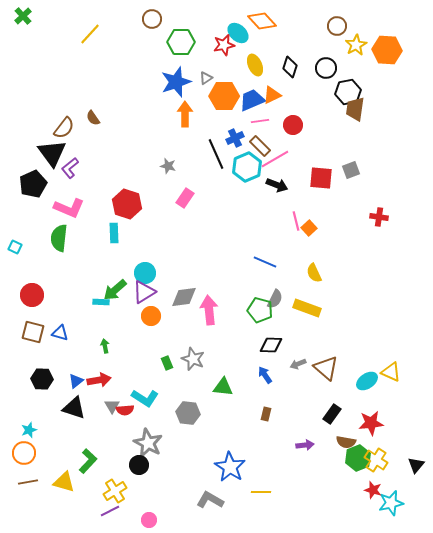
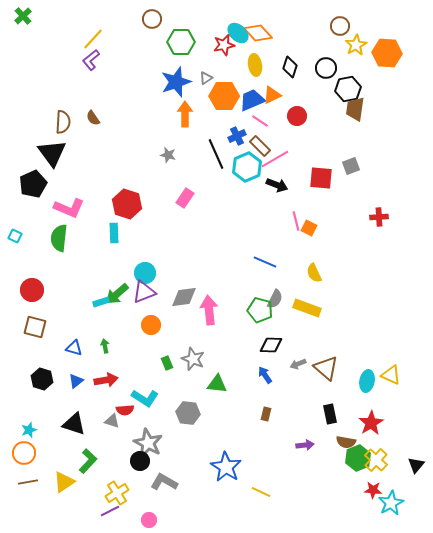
orange diamond at (262, 21): moved 4 px left, 12 px down
brown circle at (337, 26): moved 3 px right
yellow line at (90, 34): moved 3 px right, 5 px down
orange hexagon at (387, 50): moved 3 px down
yellow ellipse at (255, 65): rotated 15 degrees clockwise
black hexagon at (348, 92): moved 3 px up
pink line at (260, 121): rotated 42 degrees clockwise
red circle at (293, 125): moved 4 px right, 9 px up
brown semicircle at (64, 128): moved 1 px left, 6 px up; rotated 35 degrees counterclockwise
blue cross at (235, 138): moved 2 px right, 2 px up
gray star at (168, 166): moved 11 px up
purple L-shape at (70, 168): moved 21 px right, 108 px up
gray square at (351, 170): moved 4 px up
red cross at (379, 217): rotated 12 degrees counterclockwise
orange square at (309, 228): rotated 21 degrees counterclockwise
cyan square at (15, 247): moved 11 px up
green arrow at (115, 290): moved 2 px right, 4 px down
purple triangle at (144, 292): rotated 10 degrees clockwise
red circle at (32, 295): moved 5 px up
cyan rectangle at (101, 302): rotated 21 degrees counterclockwise
orange circle at (151, 316): moved 9 px down
brown square at (33, 332): moved 2 px right, 5 px up
blue triangle at (60, 333): moved 14 px right, 15 px down
yellow triangle at (391, 372): moved 3 px down
black hexagon at (42, 379): rotated 15 degrees clockwise
red arrow at (99, 380): moved 7 px right
cyan ellipse at (367, 381): rotated 45 degrees counterclockwise
green triangle at (223, 387): moved 6 px left, 3 px up
gray triangle at (112, 406): moved 15 px down; rotated 42 degrees counterclockwise
black triangle at (74, 408): moved 16 px down
black rectangle at (332, 414): moved 2 px left; rotated 48 degrees counterclockwise
red star at (371, 423): rotated 25 degrees counterclockwise
yellow cross at (376, 460): rotated 10 degrees clockwise
black circle at (139, 465): moved 1 px right, 4 px up
blue star at (230, 467): moved 4 px left
yellow triangle at (64, 482): rotated 50 degrees counterclockwise
red star at (373, 490): rotated 12 degrees counterclockwise
yellow cross at (115, 491): moved 2 px right, 2 px down
yellow line at (261, 492): rotated 24 degrees clockwise
gray L-shape at (210, 500): moved 46 px left, 18 px up
cyan star at (391, 503): rotated 15 degrees counterclockwise
